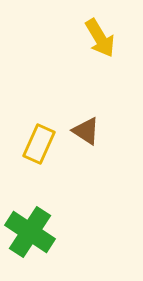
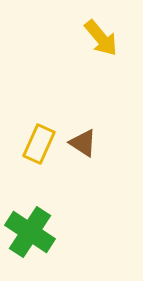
yellow arrow: moved 1 px right; rotated 9 degrees counterclockwise
brown triangle: moved 3 px left, 12 px down
